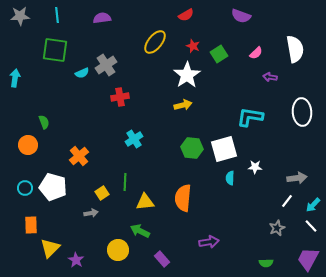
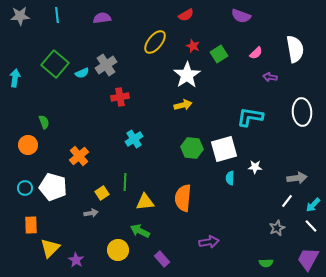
green square at (55, 50): moved 14 px down; rotated 32 degrees clockwise
